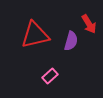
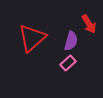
red triangle: moved 3 px left, 3 px down; rotated 28 degrees counterclockwise
pink rectangle: moved 18 px right, 13 px up
